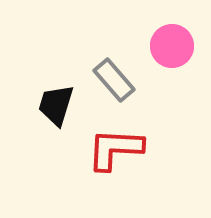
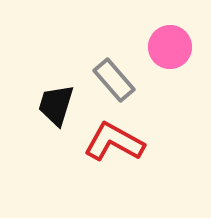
pink circle: moved 2 px left, 1 px down
red L-shape: moved 1 px left, 7 px up; rotated 26 degrees clockwise
